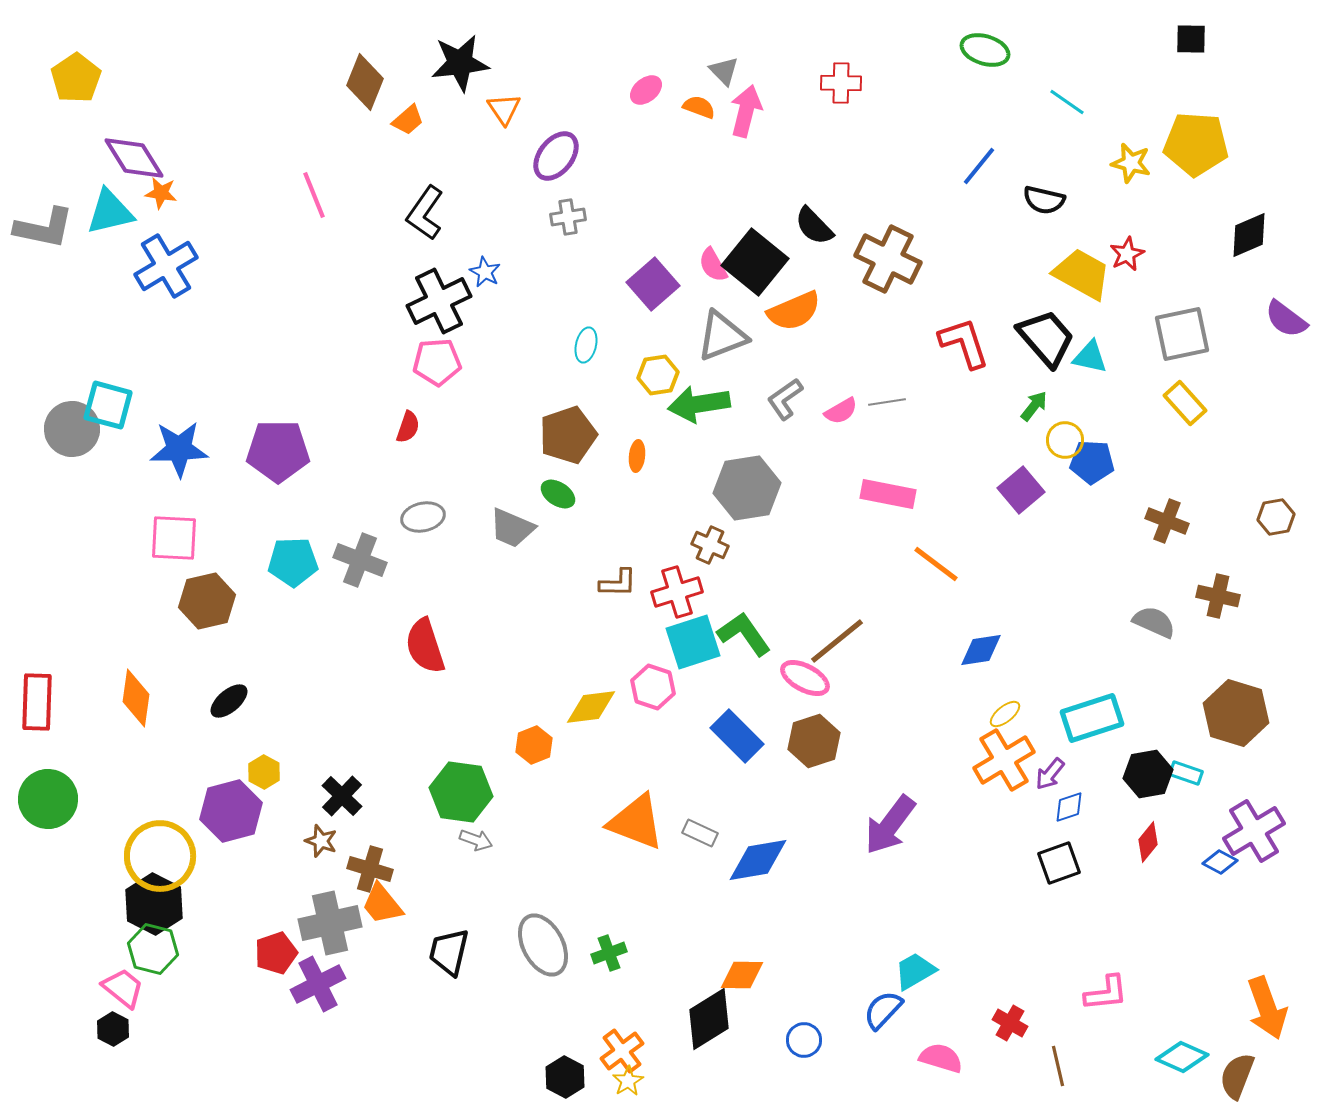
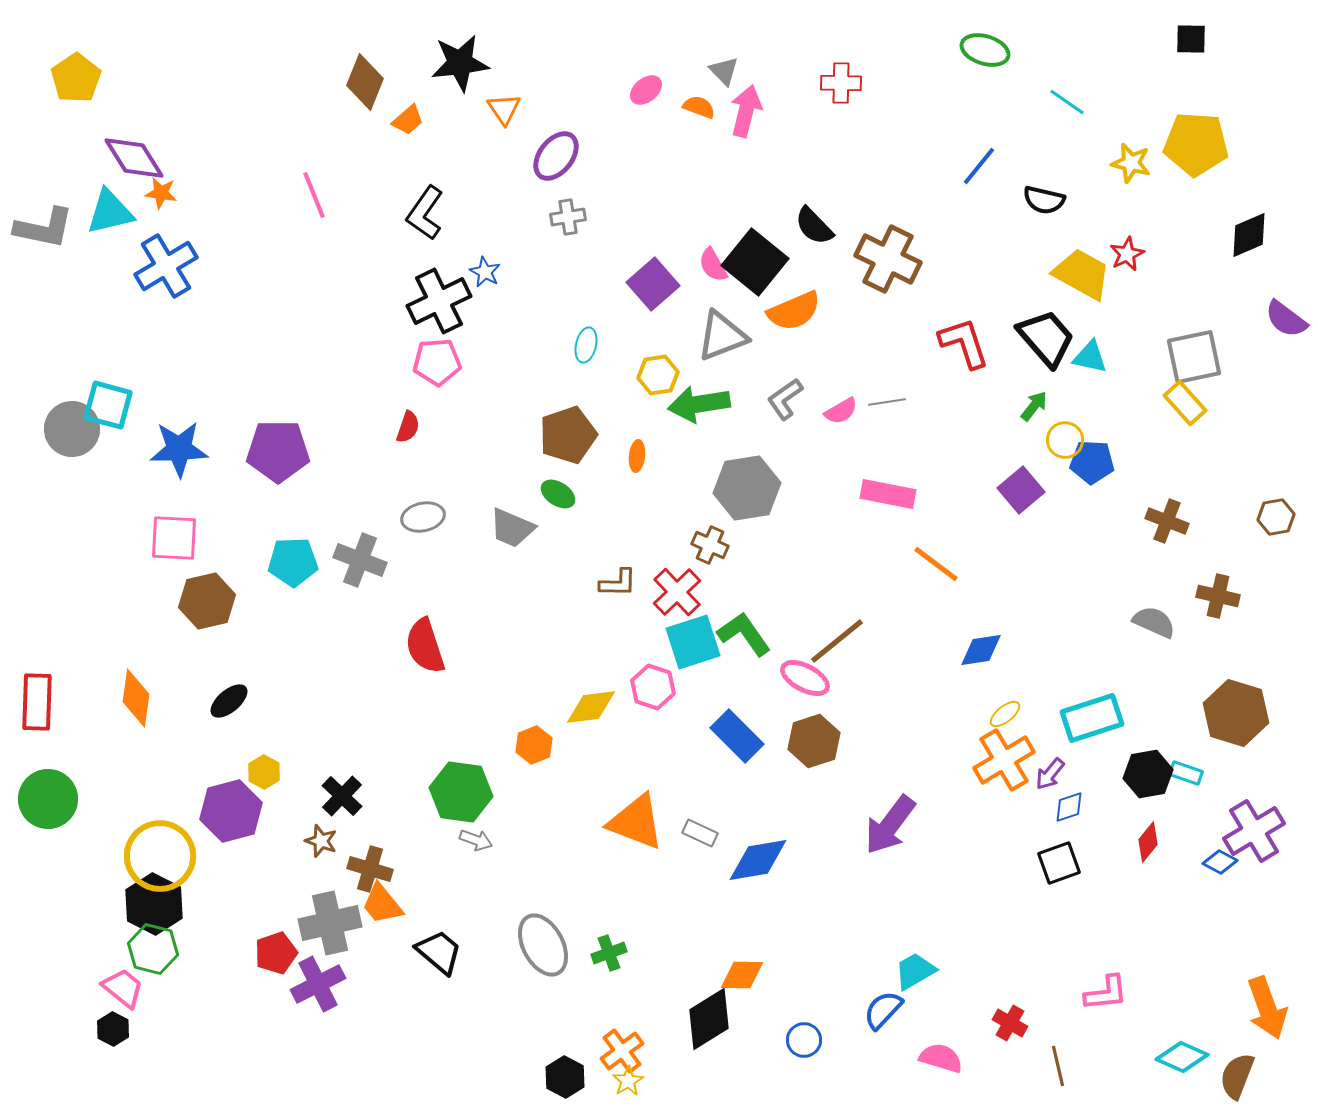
gray square at (1182, 334): moved 12 px right, 23 px down
red cross at (677, 592): rotated 27 degrees counterclockwise
black trapezoid at (449, 952): moved 10 px left; rotated 117 degrees clockwise
